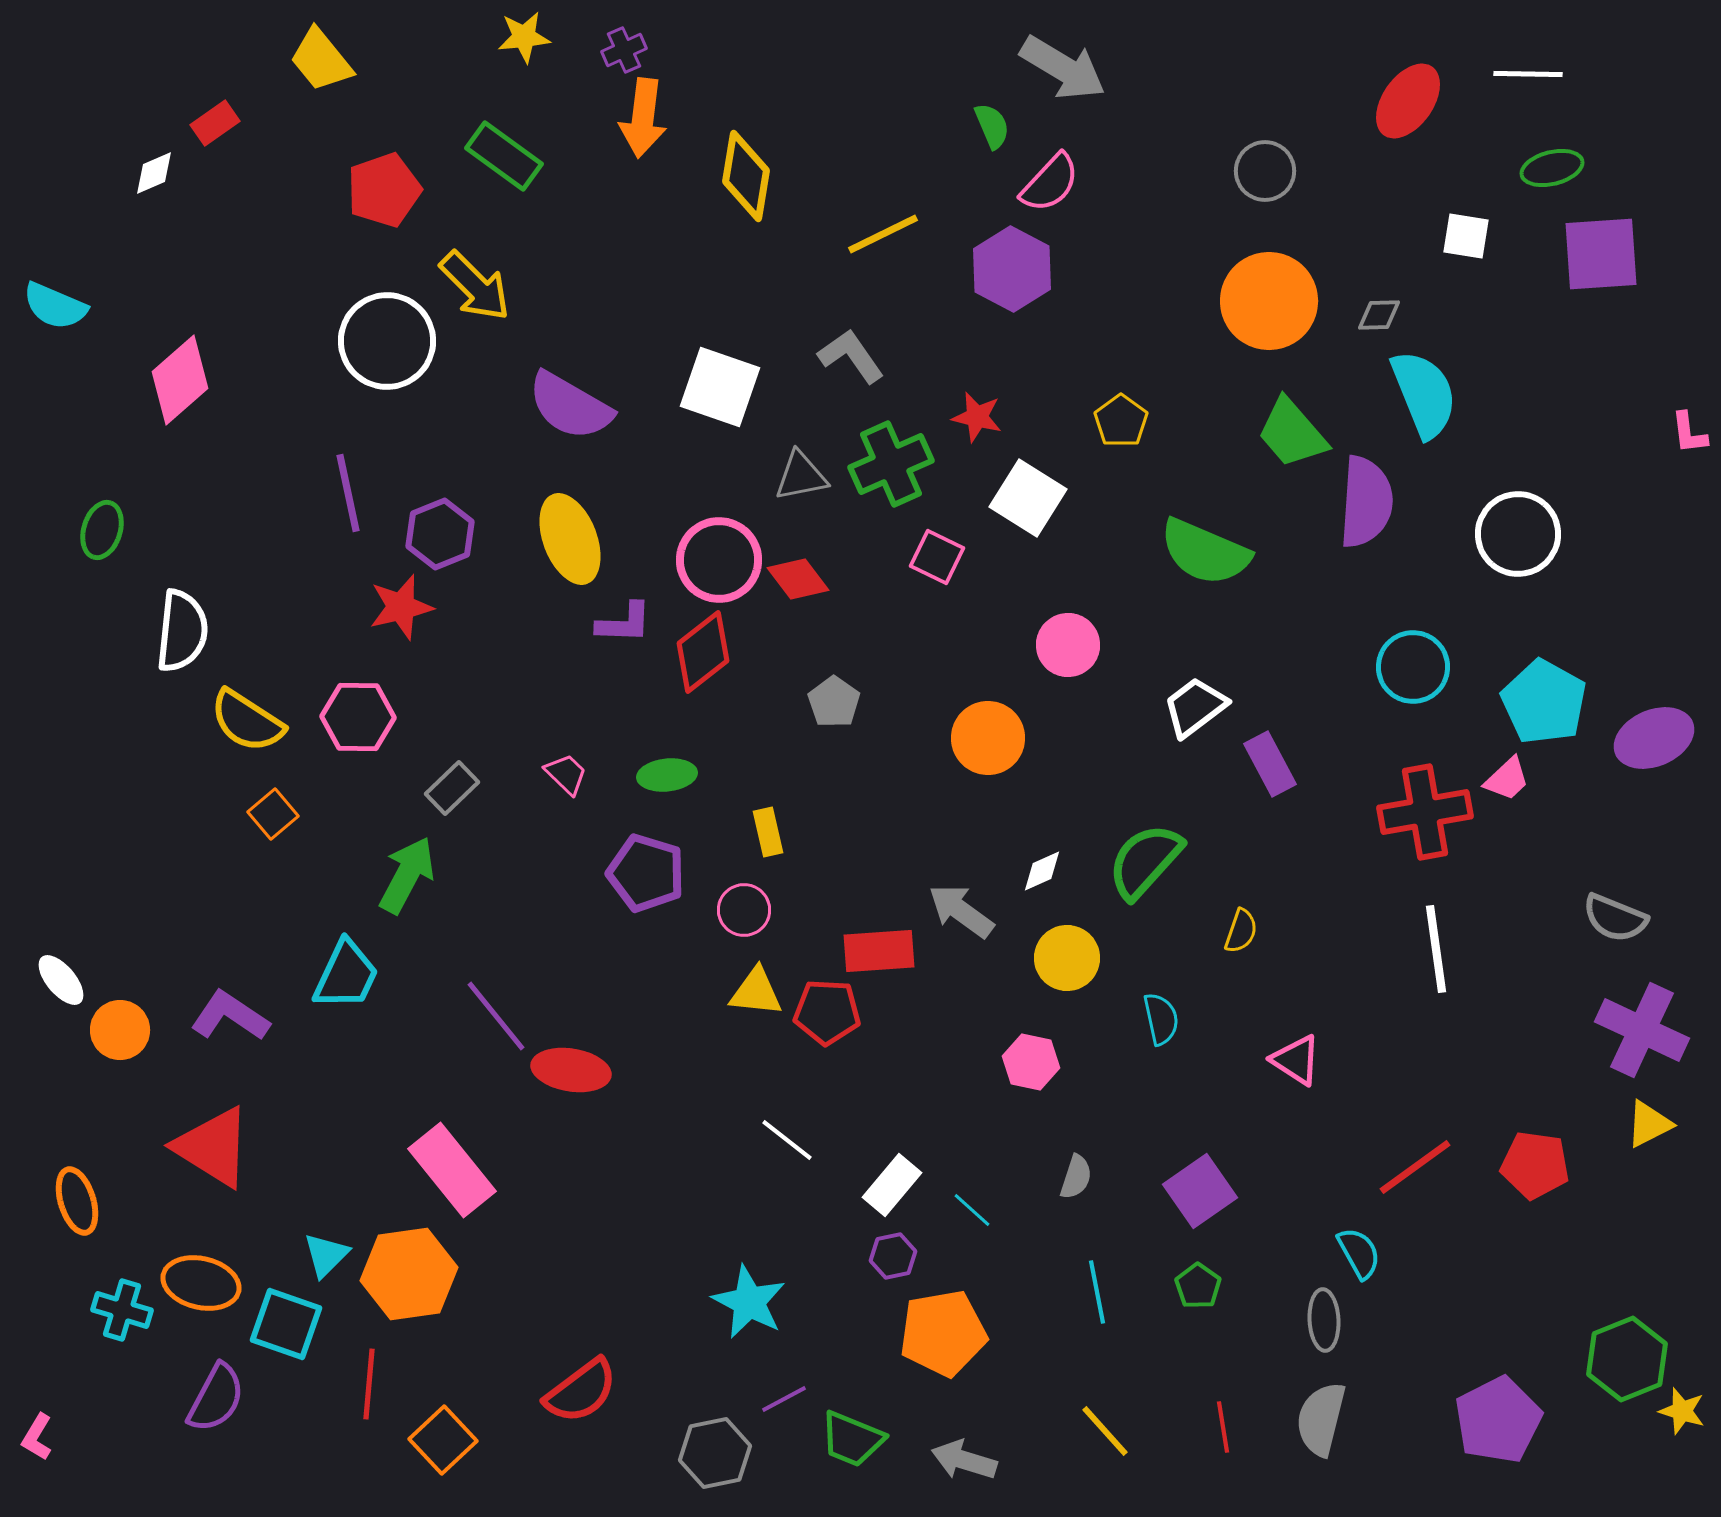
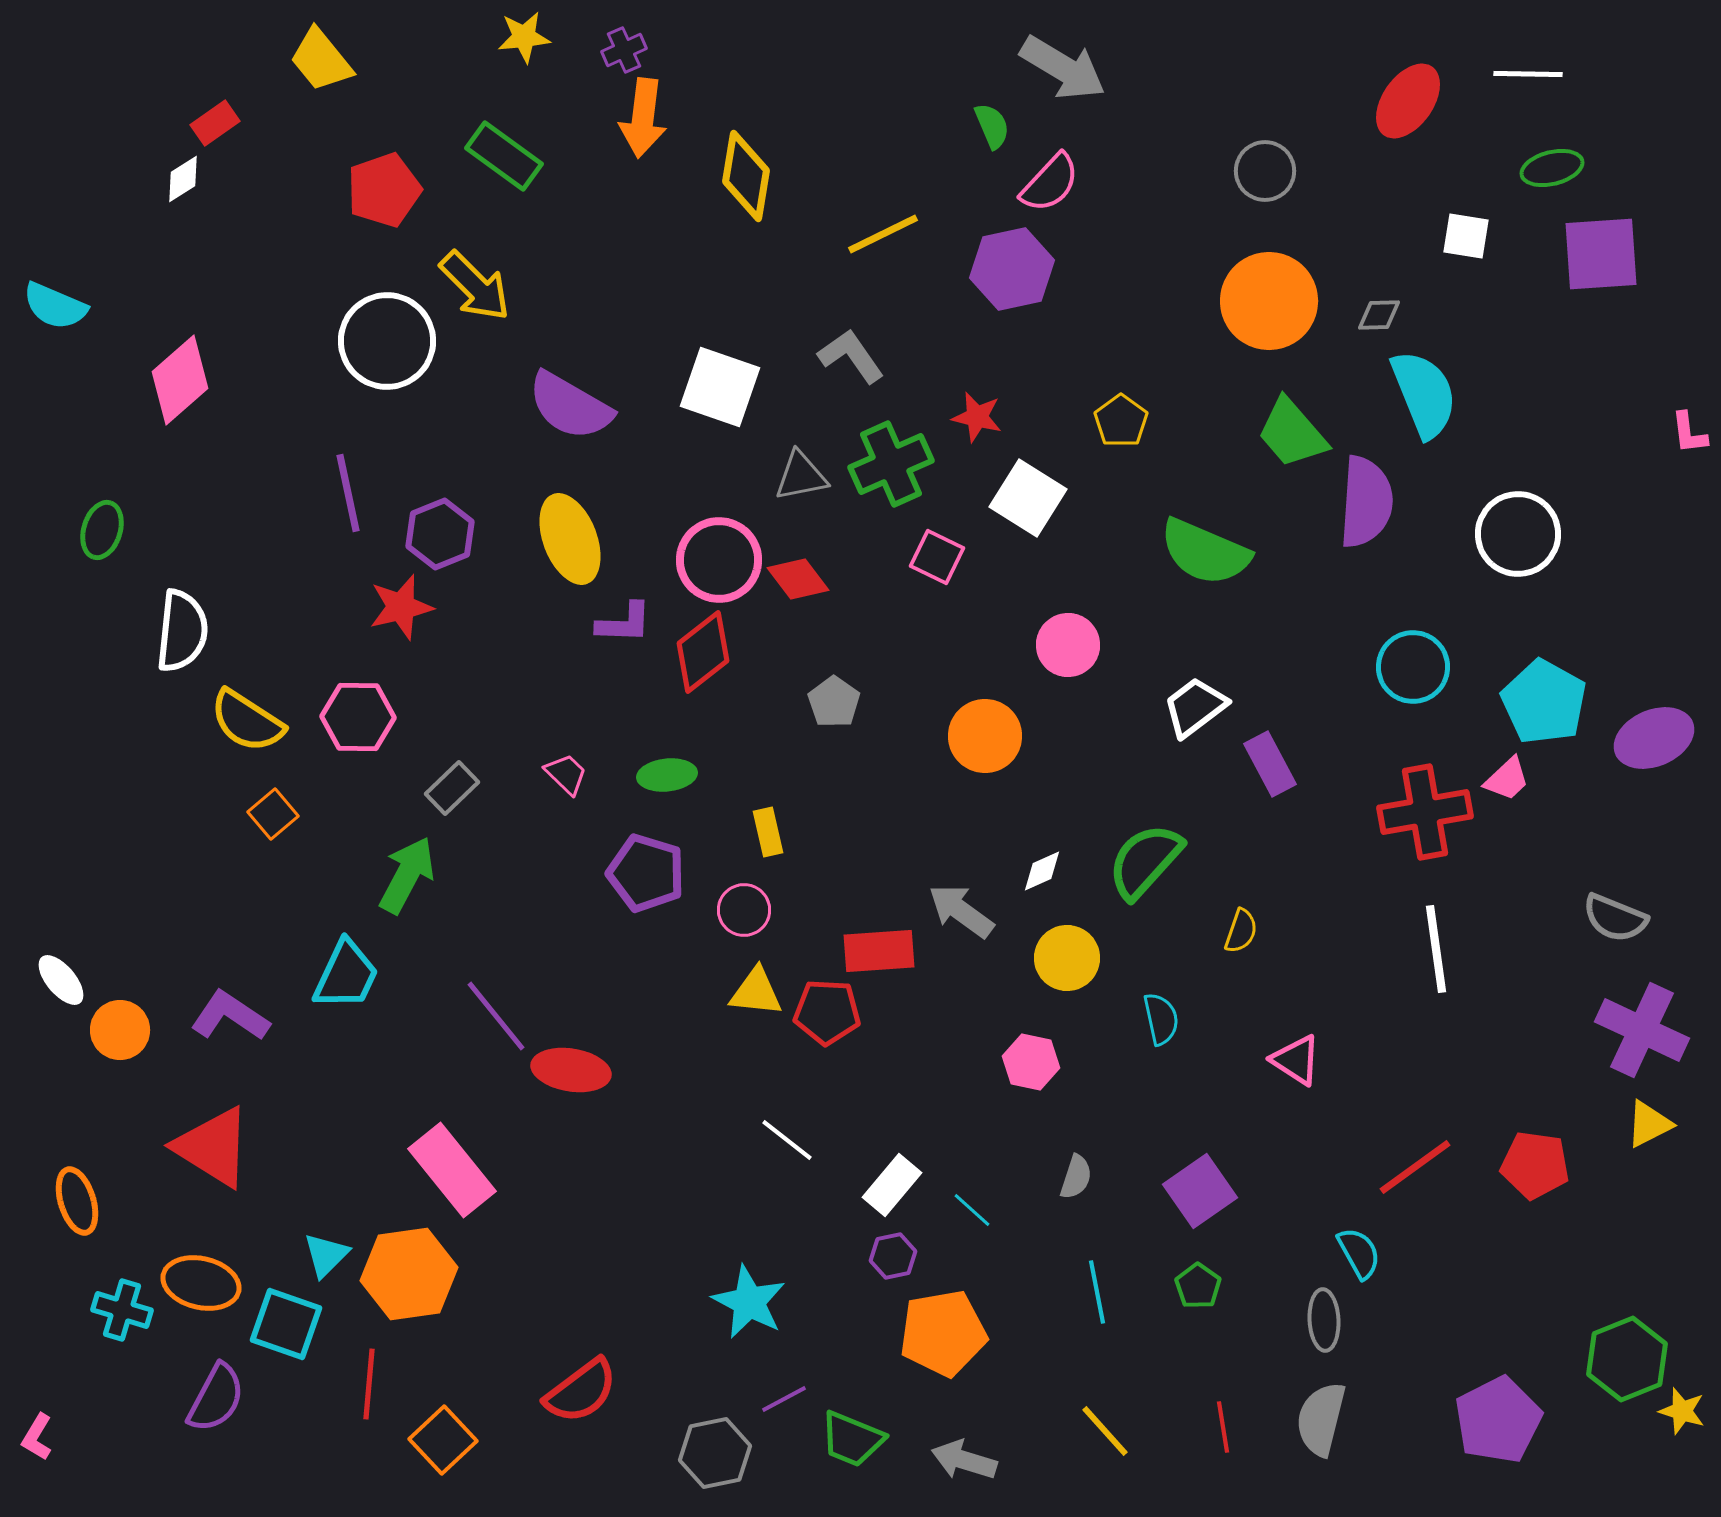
white diamond at (154, 173): moved 29 px right, 6 px down; rotated 9 degrees counterclockwise
purple hexagon at (1012, 269): rotated 20 degrees clockwise
orange circle at (988, 738): moved 3 px left, 2 px up
